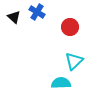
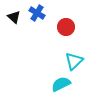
blue cross: moved 1 px down
red circle: moved 4 px left
cyan semicircle: moved 1 px down; rotated 24 degrees counterclockwise
